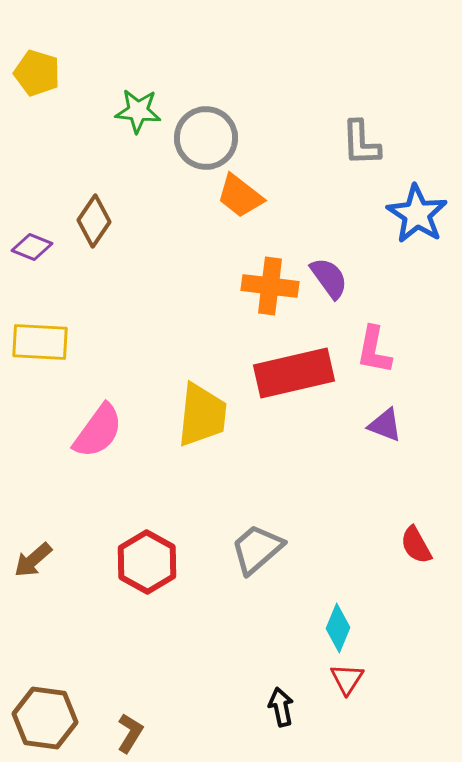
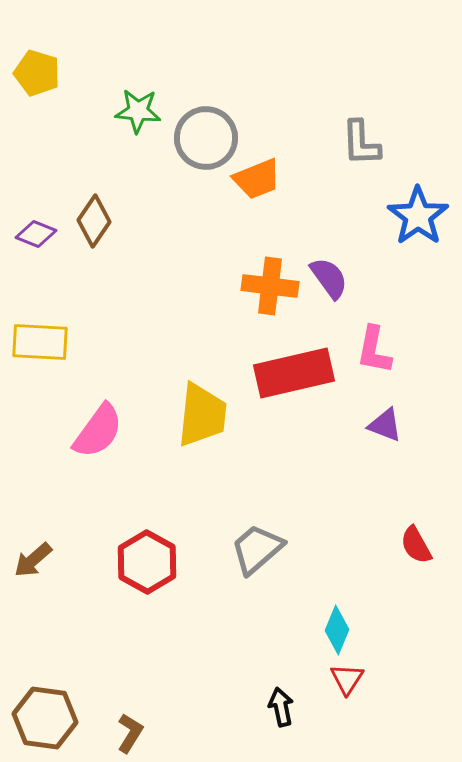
orange trapezoid: moved 17 px right, 17 px up; rotated 60 degrees counterclockwise
blue star: moved 1 px right, 2 px down; rotated 4 degrees clockwise
purple diamond: moved 4 px right, 13 px up
cyan diamond: moved 1 px left, 2 px down
